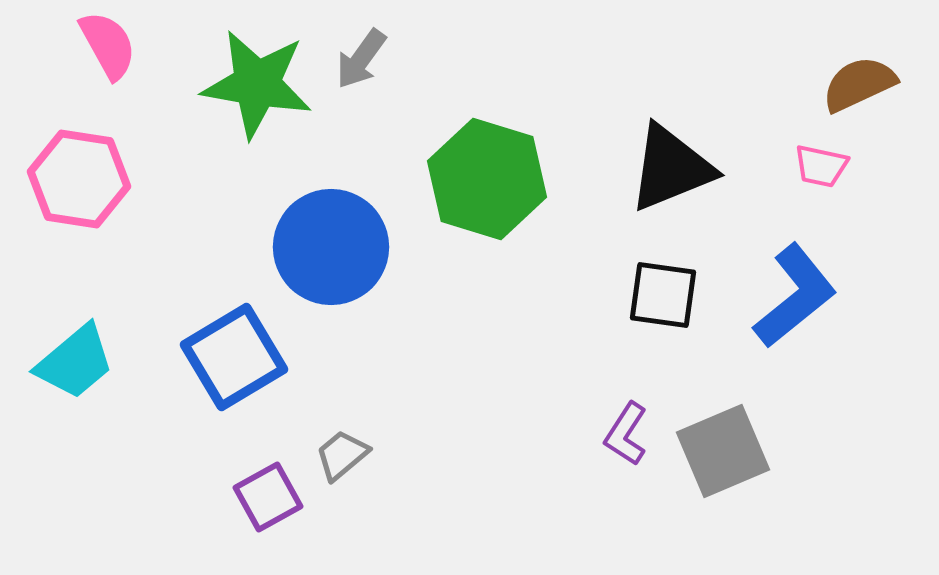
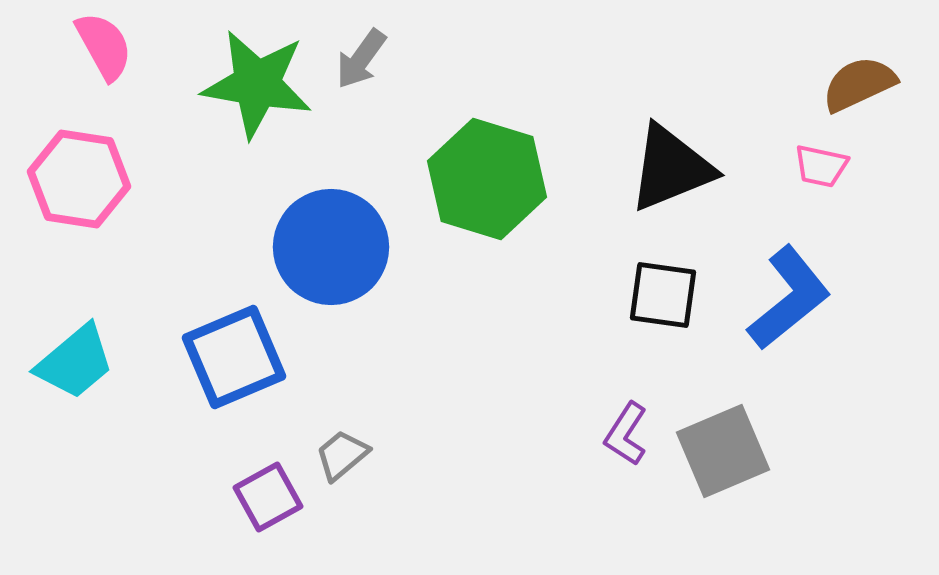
pink semicircle: moved 4 px left, 1 px down
blue L-shape: moved 6 px left, 2 px down
blue square: rotated 8 degrees clockwise
